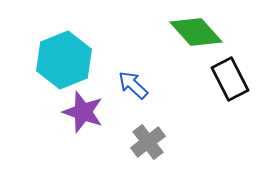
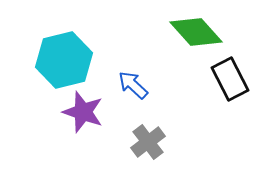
cyan hexagon: rotated 8 degrees clockwise
